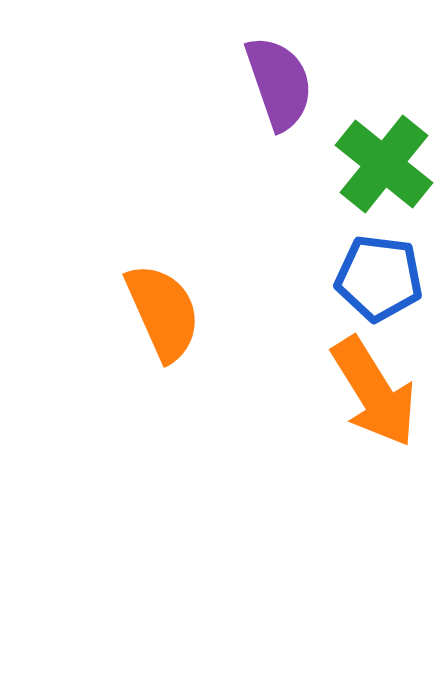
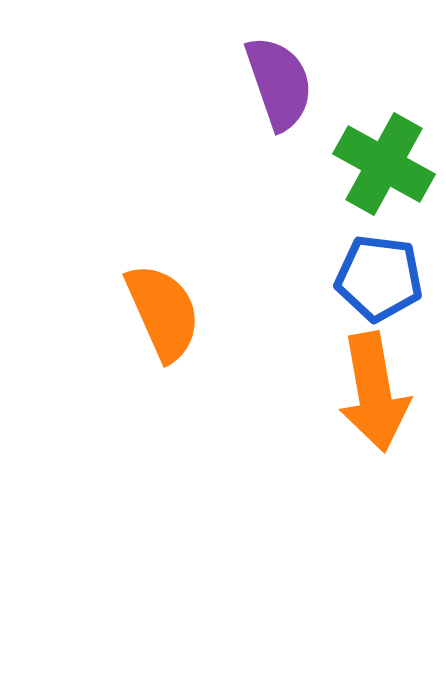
green cross: rotated 10 degrees counterclockwise
orange arrow: rotated 22 degrees clockwise
